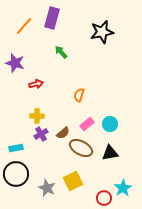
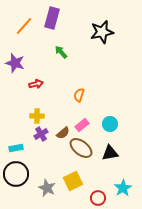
pink rectangle: moved 5 px left, 1 px down
brown ellipse: rotated 10 degrees clockwise
red circle: moved 6 px left
